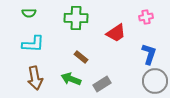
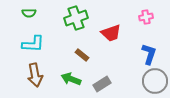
green cross: rotated 20 degrees counterclockwise
red trapezoid: moved 5 px left; rotated 15 degrees clockwise
brown rectangle: moved 1 px right, 2 px up
brown arrow: moved 3 px up
